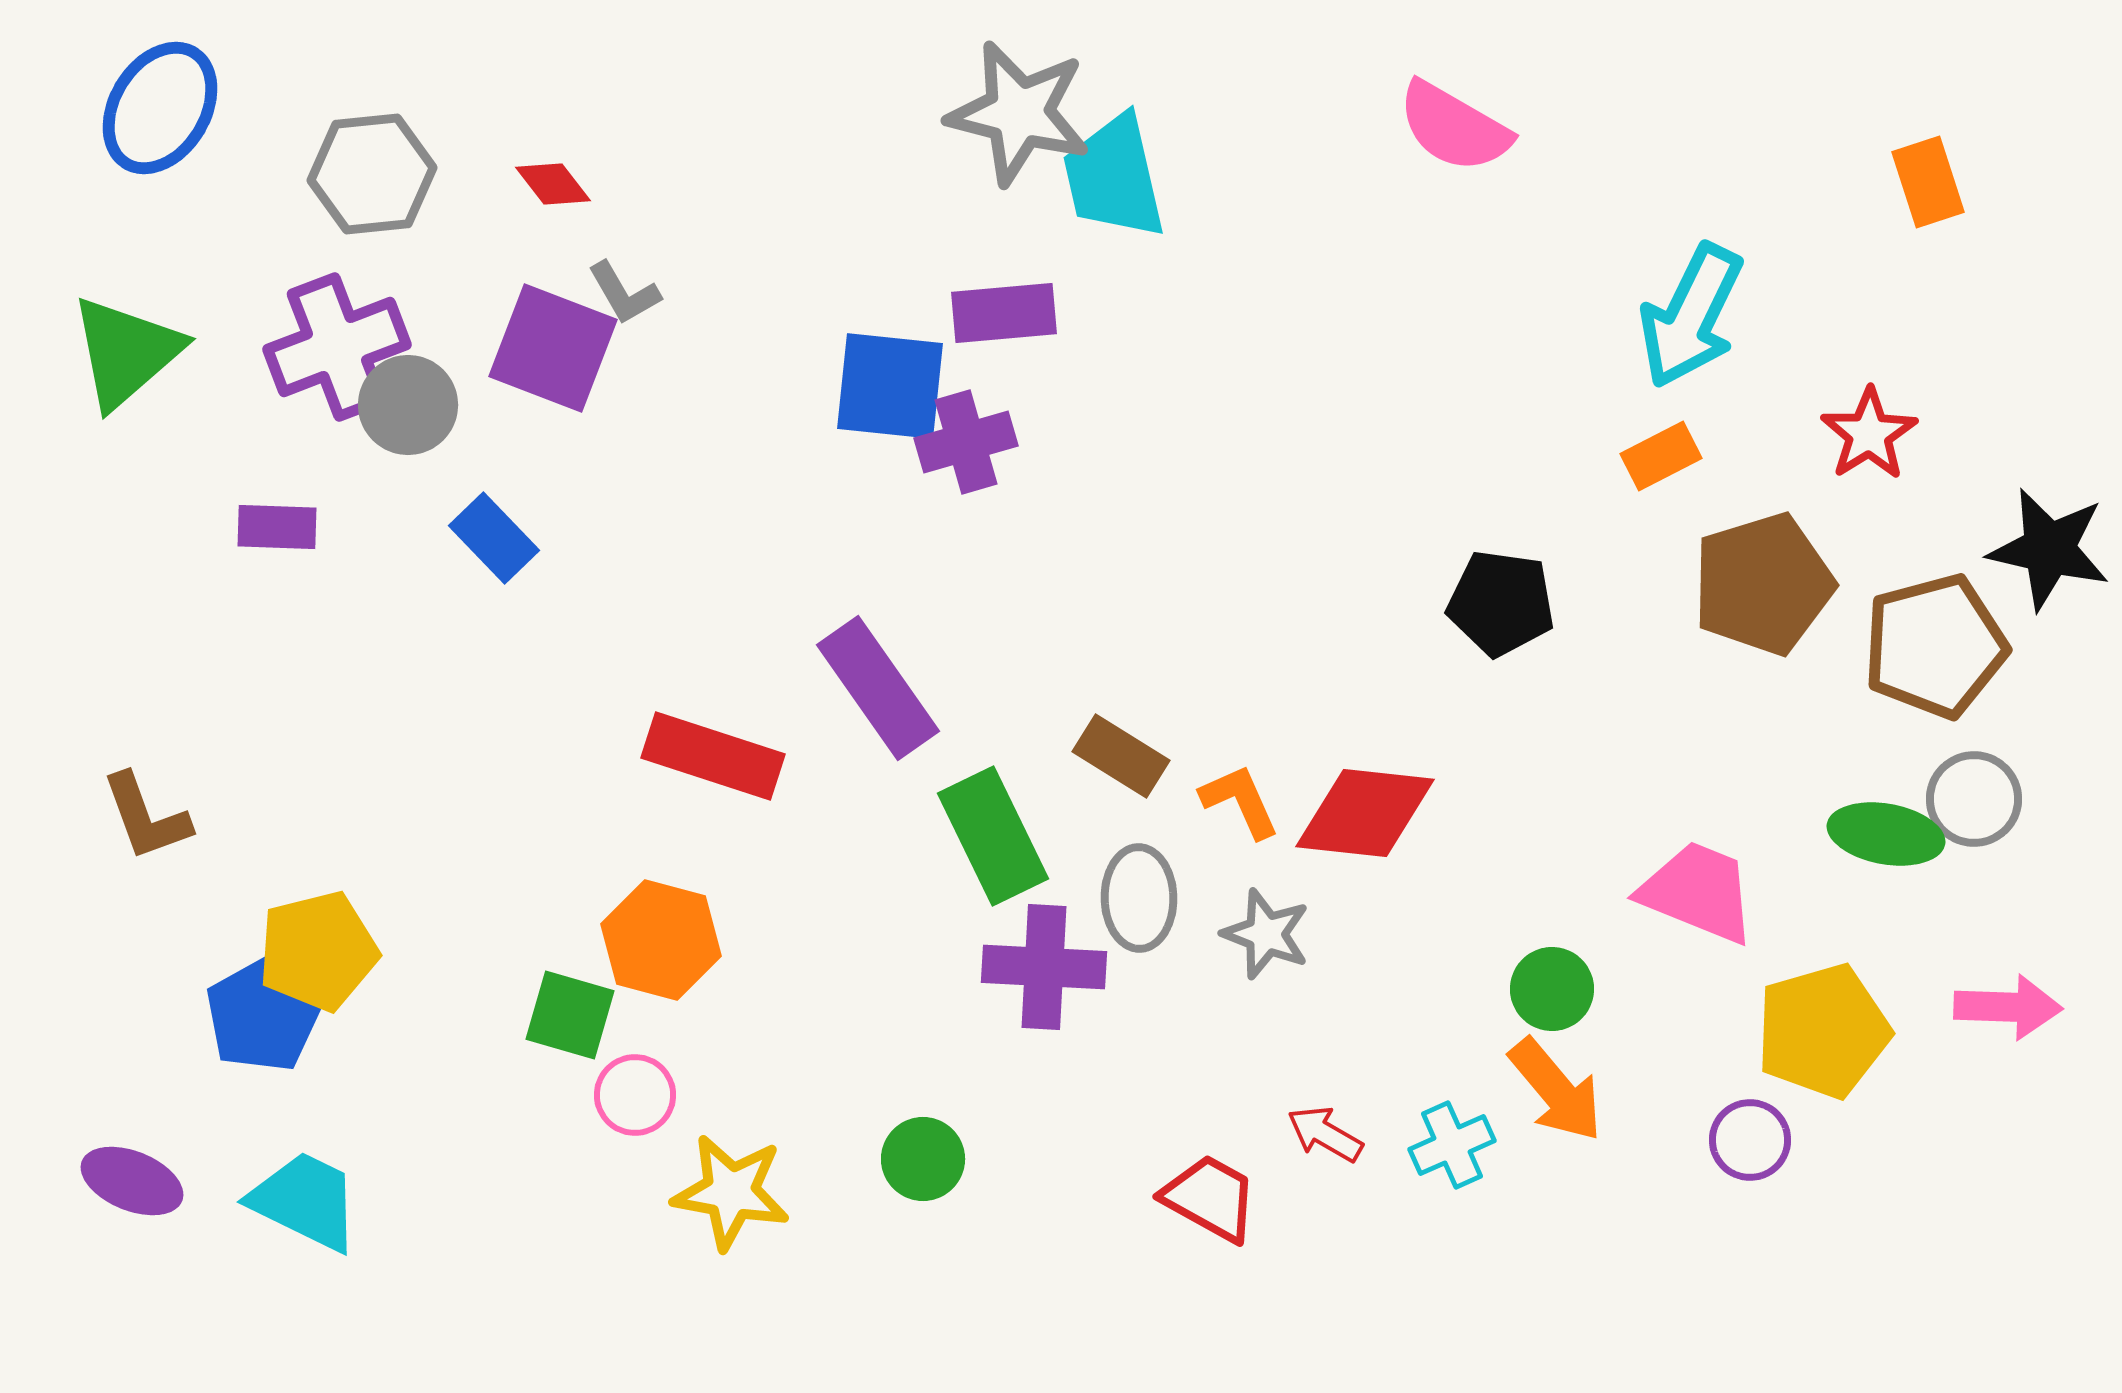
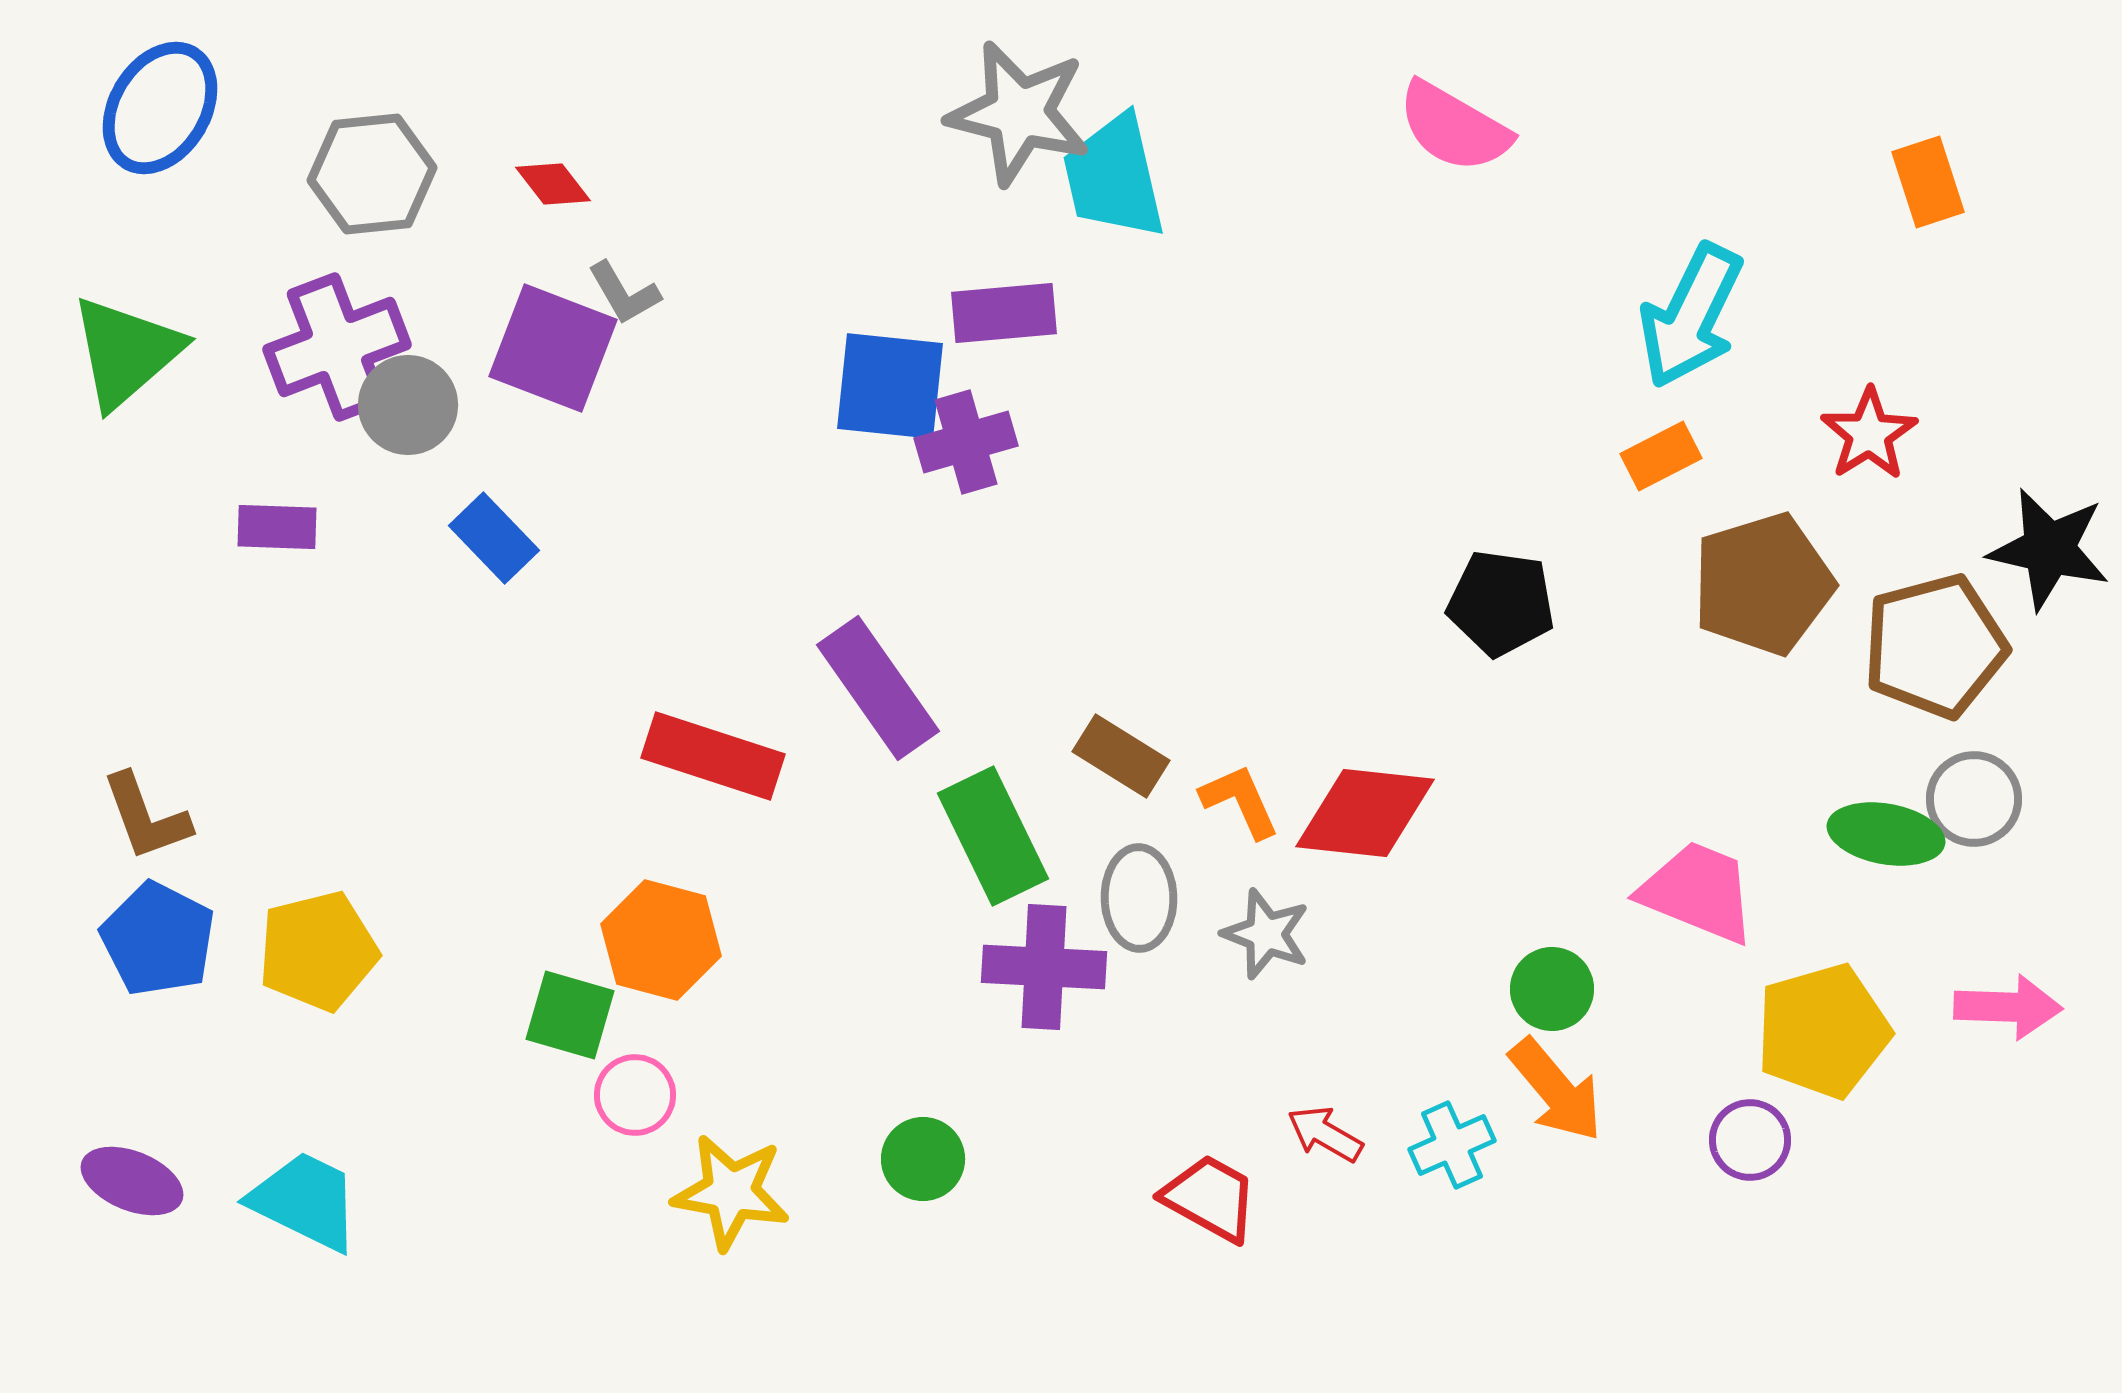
blue pentagon at (263, 1015): moved 105 px left, 76 px up; rotated 16 degrees counterclockwise
